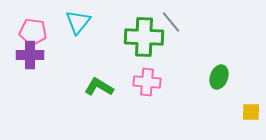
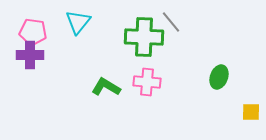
green L-shape: moved 7 px right
